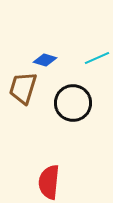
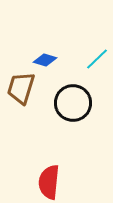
cyan line: moved 1 px down; rotated 20 degrees counterclockwise
brown trapezoid: moved 2 px left
